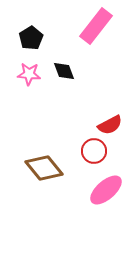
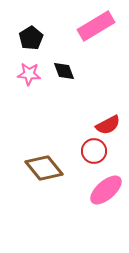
pink rectangle: rotated 21 degrees clockwise
red semicircle: moved 2 px left
